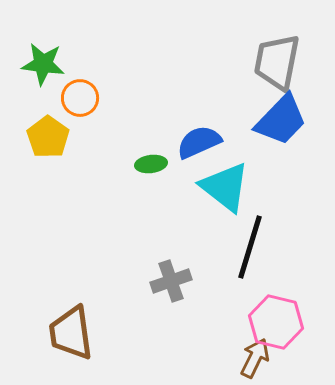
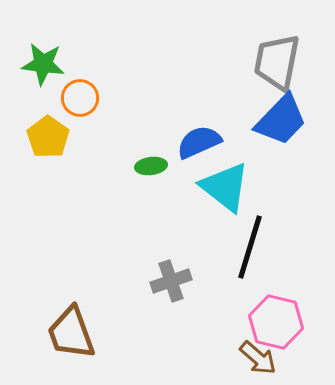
green ellipse: moved 2 px down
brown trapezoid: rotated 12 degrees counterclockwise
brown arrow: moved 3 px right; rotated 105 degrees clockwise
